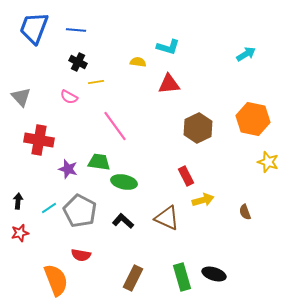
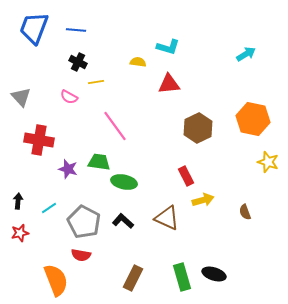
gray pentagon: moved 4 px right, 11 px down
